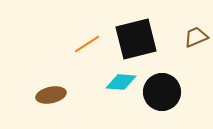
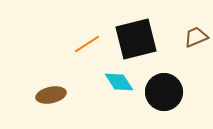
cyan diamond: moved 2 px left; rotated 52 degrees clockwise
black circle: moved 2 px right
